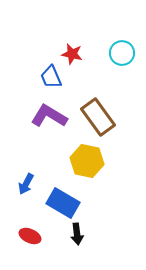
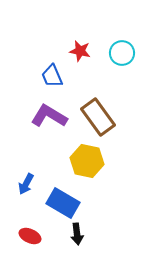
red star: moved 8 px right, 3 px up
blue trapezoid: moved 1 px right, 1 px up
